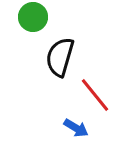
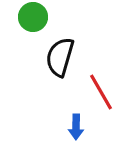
red line: moved 6 px right, 3 px up; rotated 9 degrees clockwise
blue arrow: moved 1 px up; rotated 60 degrees clockwise
